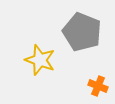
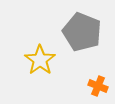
yellow star: rotated 16 degrees clockwise
